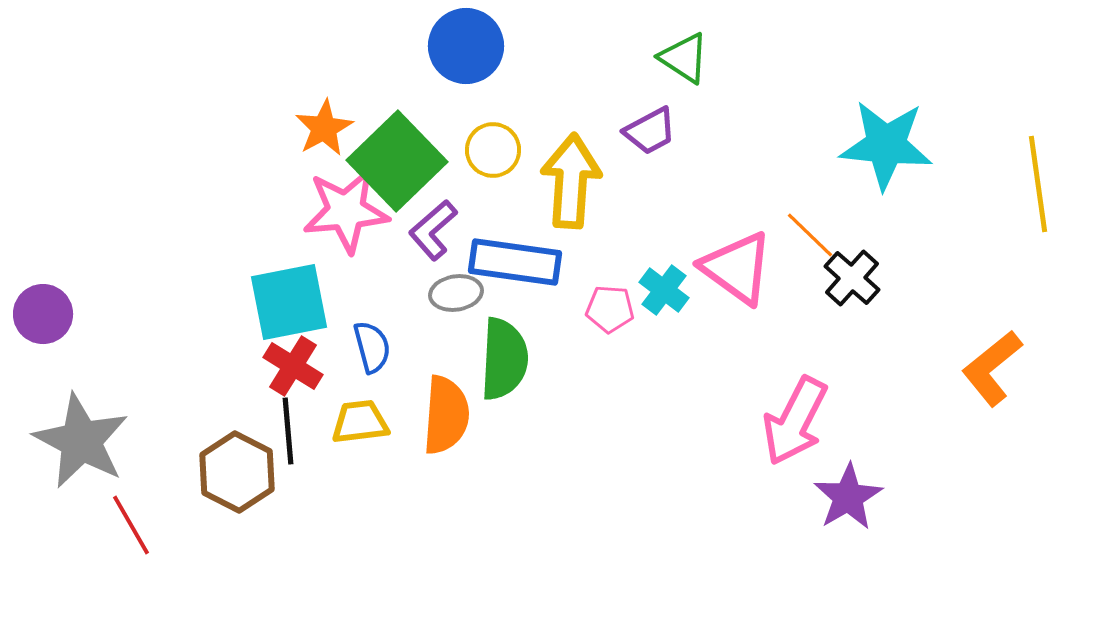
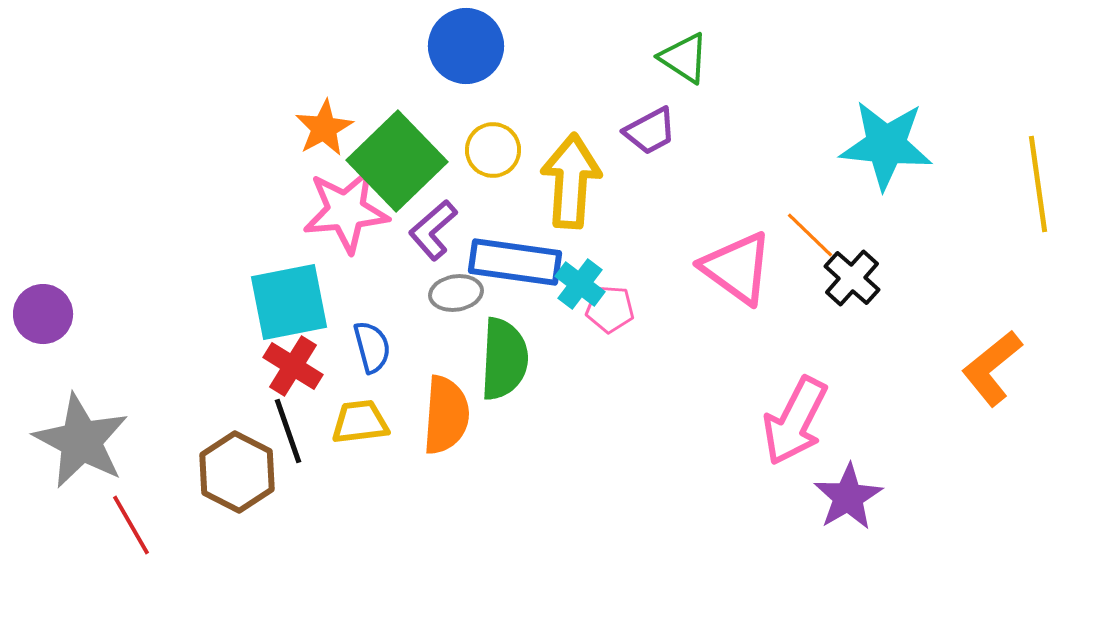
cyan cross: moved 84 px left, 6 px up
black line: rotated 14 degrees counterclockwise
